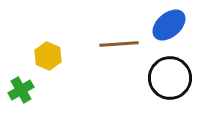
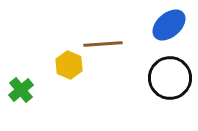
brown line: moved 16 px left
yellow hexagon: moved 21 px right, 9 px down
green cross: rotated 10 degrees counterclockwise
